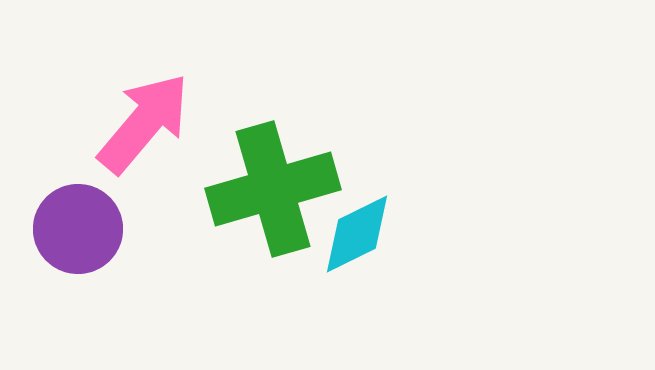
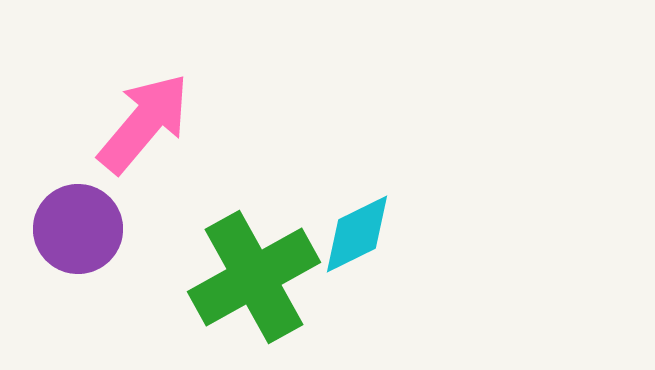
green cross: moved 19 px left, 88 px down; rotated 13 degrees counterclockwise
